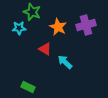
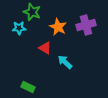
red triangle: moved 1 px up
